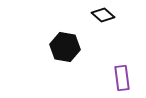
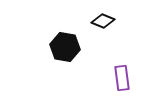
black diamond: moved 6 px down; rotated 20 degrees counterclockwise
